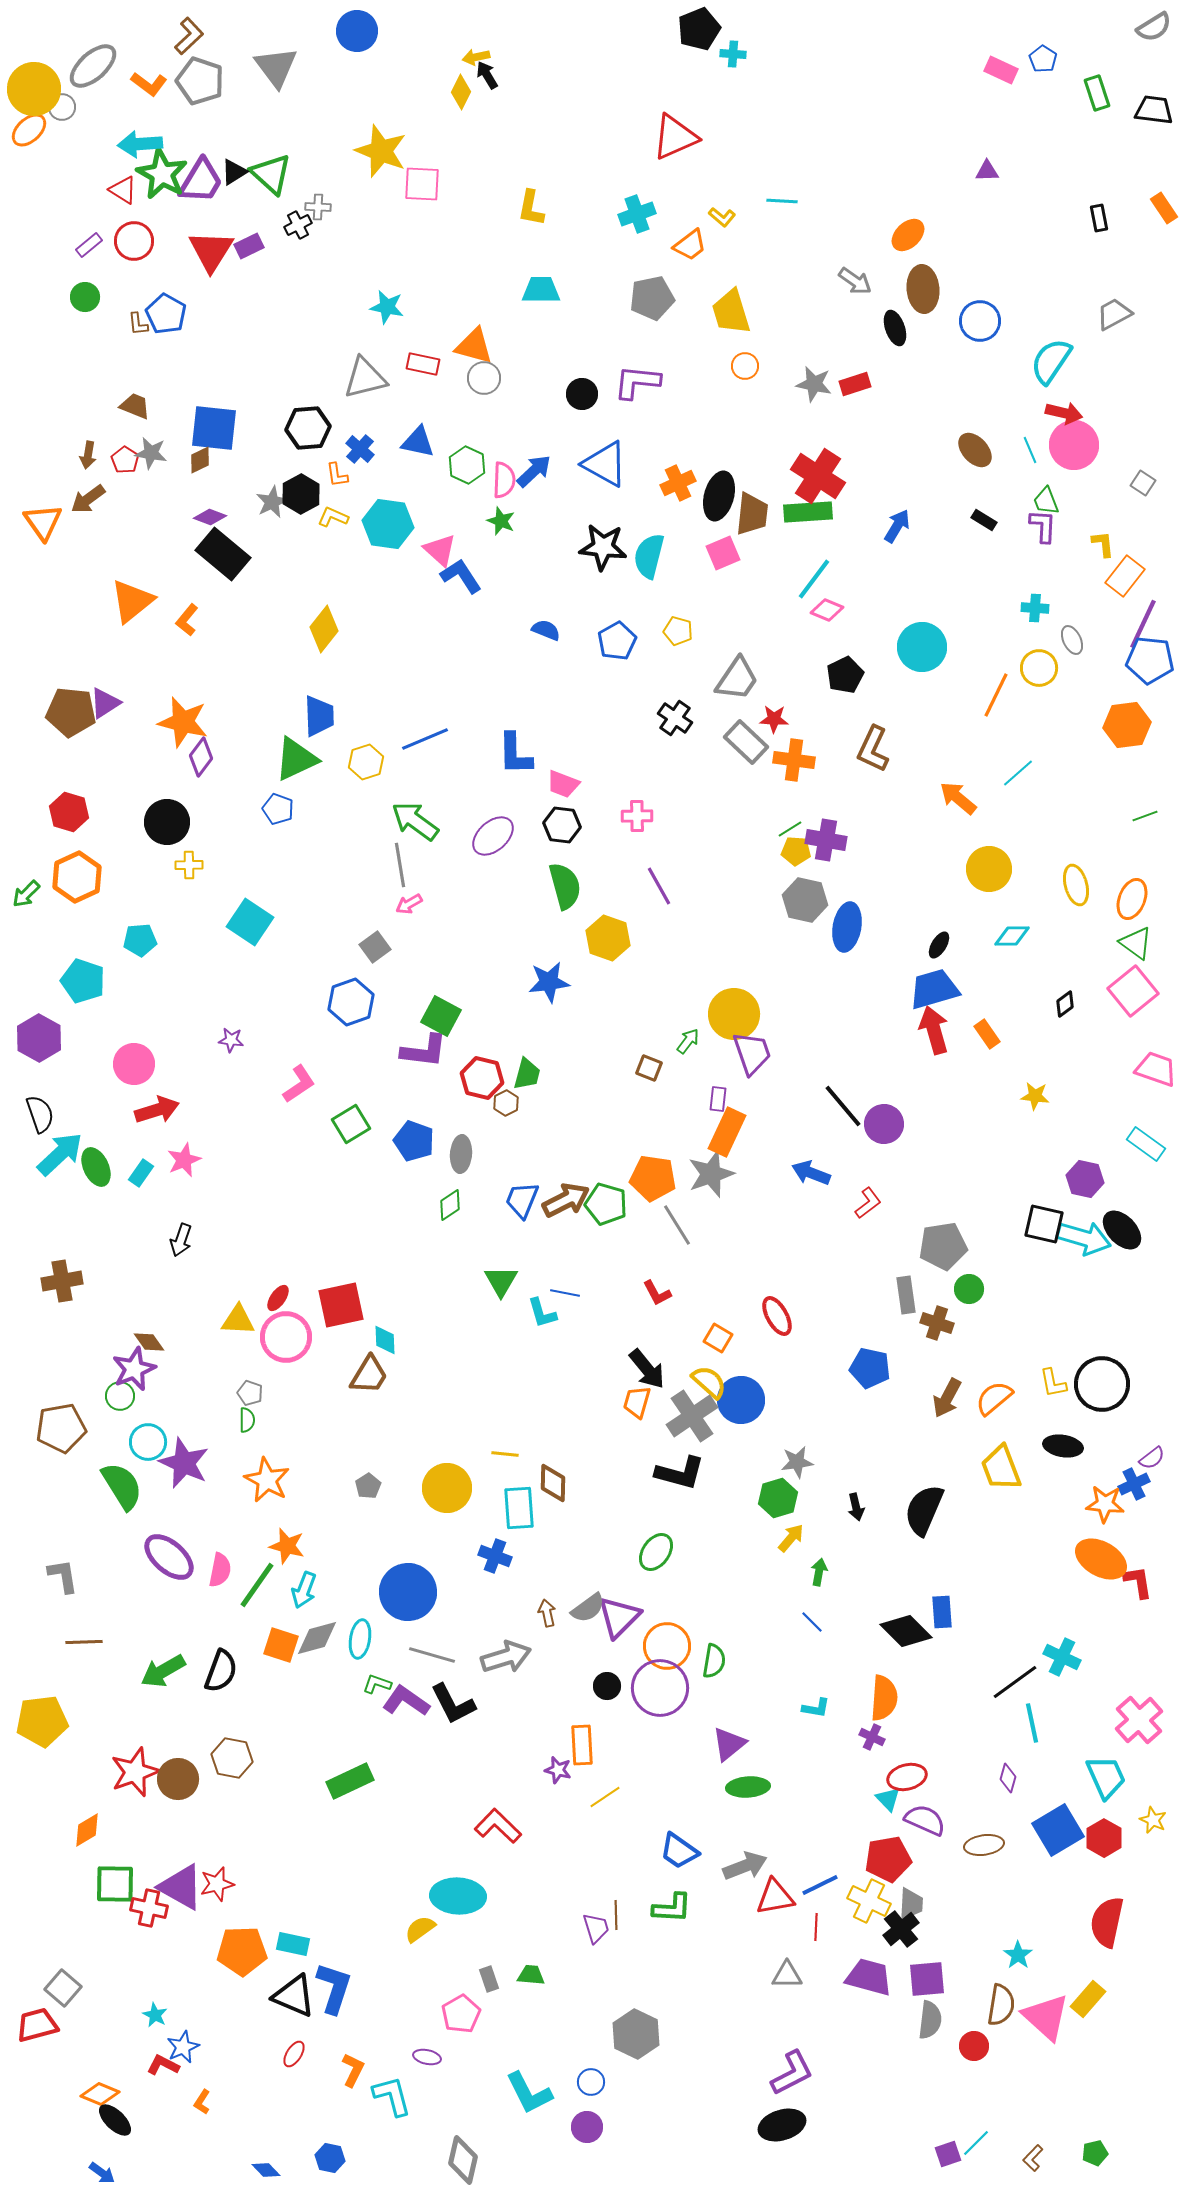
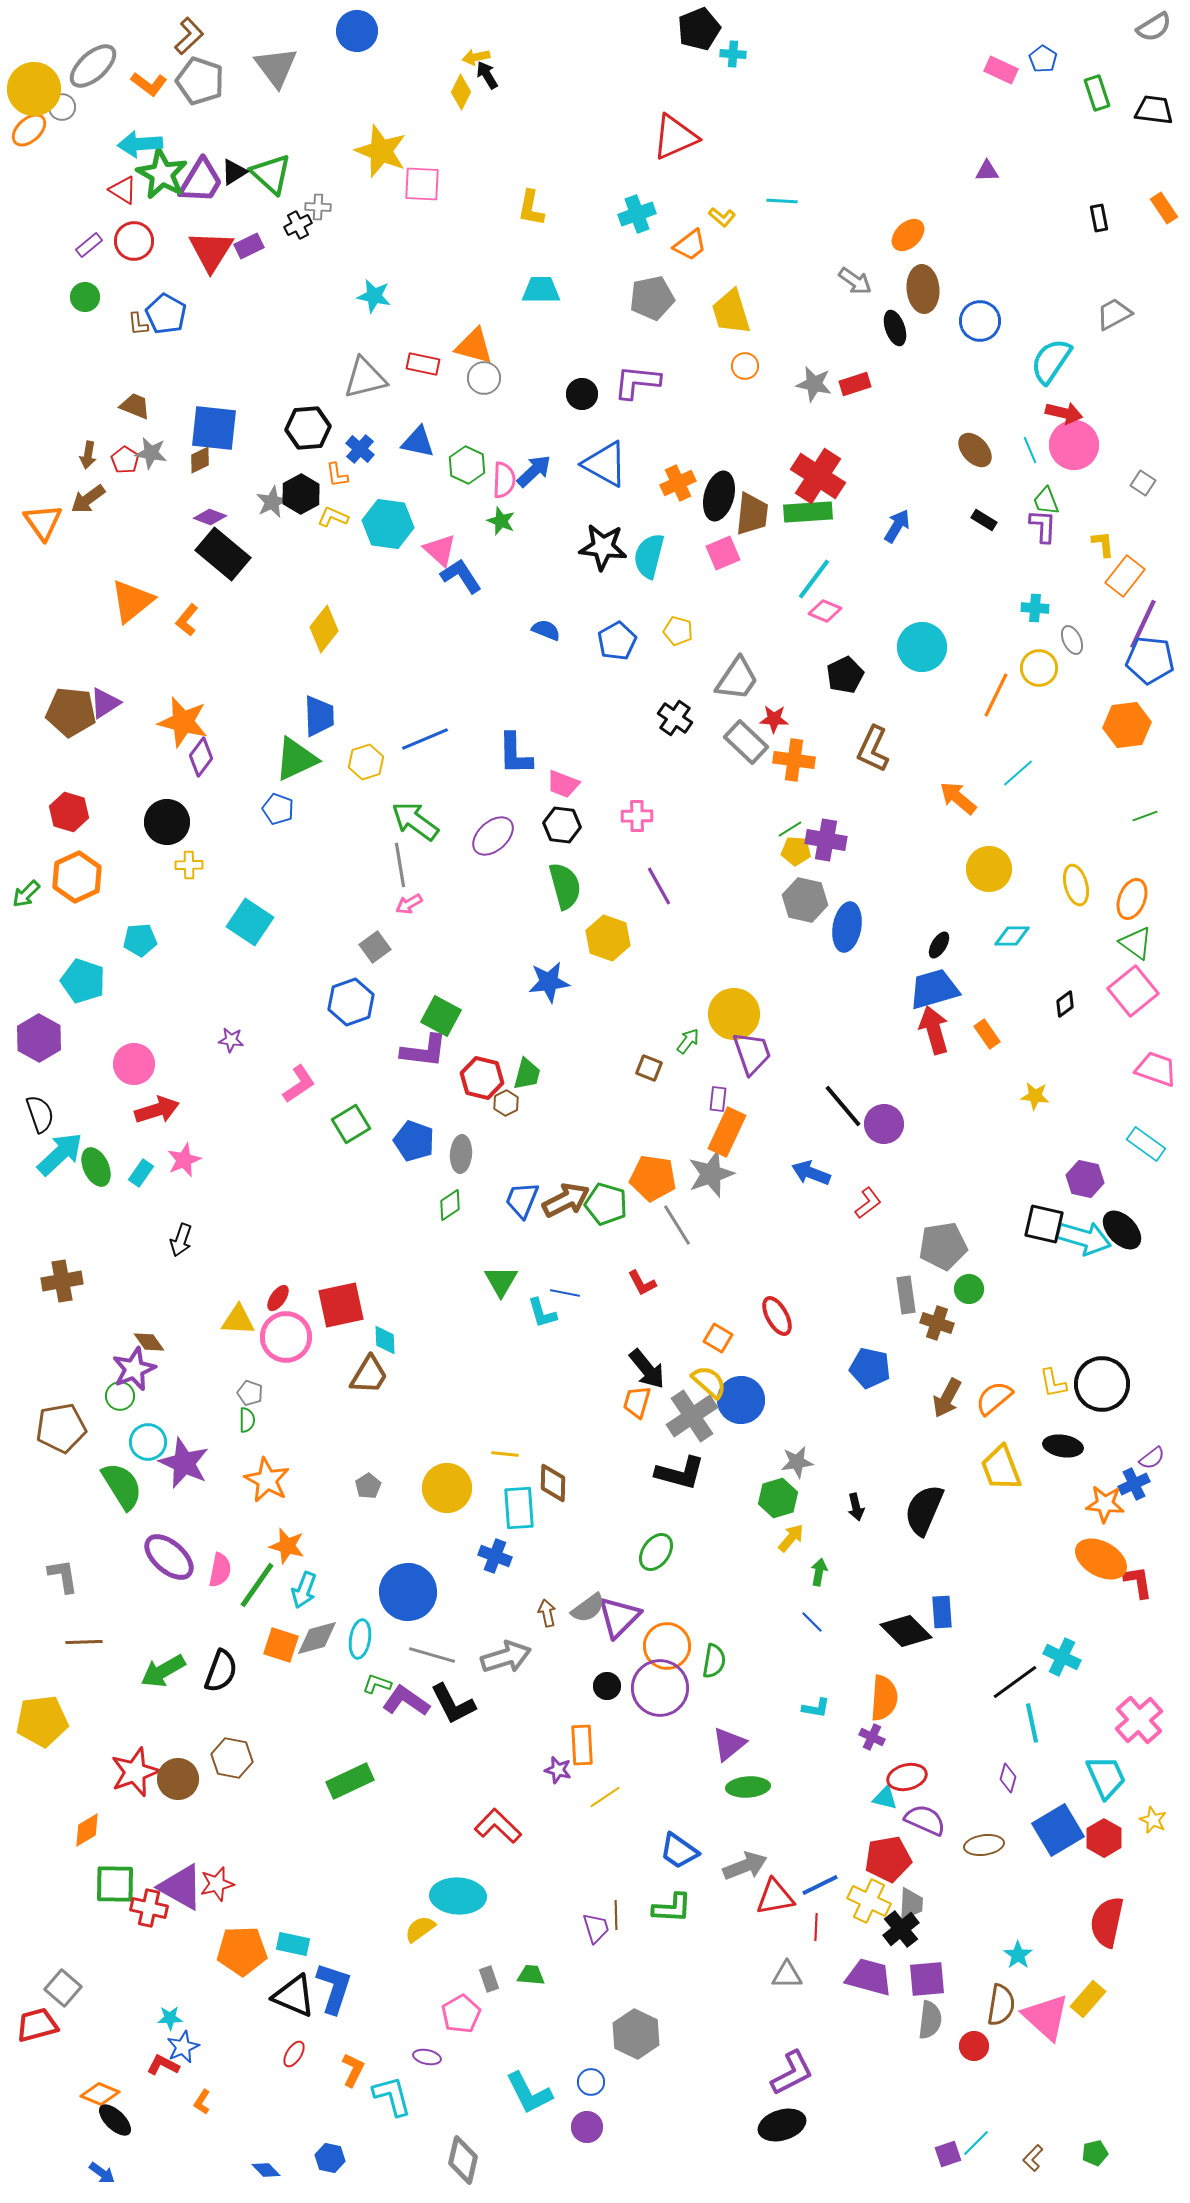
cyan star at (387, 307): moved 13 px left, 11 px up
pink diamond at (827, 610): moved 2 px left, 1 px down
red L-shape at (657, 1293): moved 15 px left, 10 px up
cyan triangle at (888, 1799): moved 3 px left, 1 px up; rotated 32 degrees counterclockwise
cyan star at (155, 2015): moved 15 px right, 3 px down; rotated 30 degrees counterclockwise
